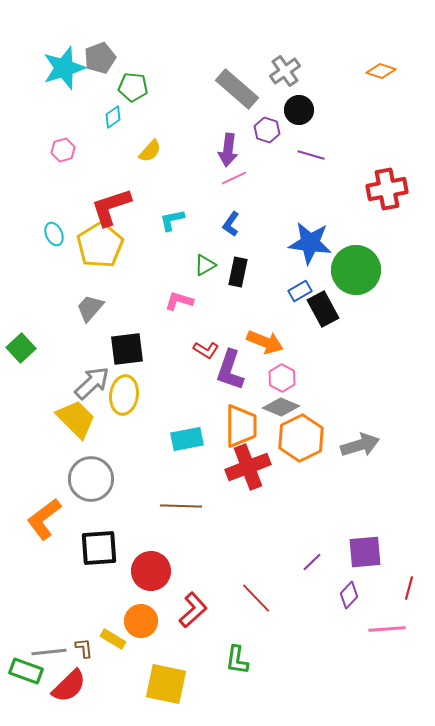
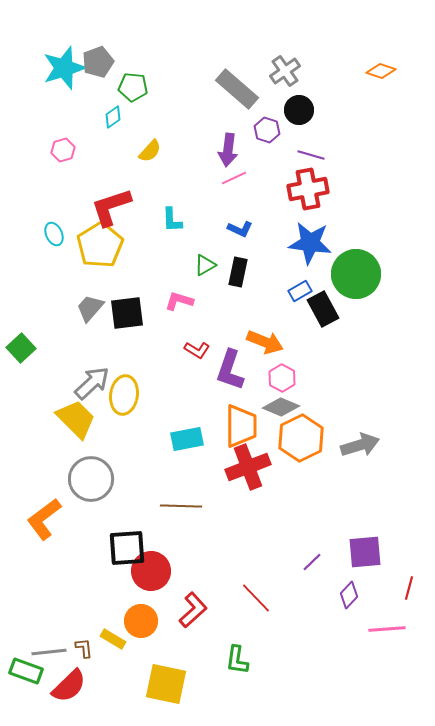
gray pentagon at (100, 58): moved 2 px left, 4 px down
red cross at (387, 189): moved 79 px left
cyan L-shape at (172, 220): rotated 80 degrees counterclockwise
blue L-shape at (231, 224): moved 9 px right, 5 px down; rotated 100 degrees counterclockwise
green circle at (356, 270): moved 4 px down
black square at (127, 349): moved 36 px up
red L-shape at (206, 350): moved 9 px left
black square at (99, 548): moved 28 px right
